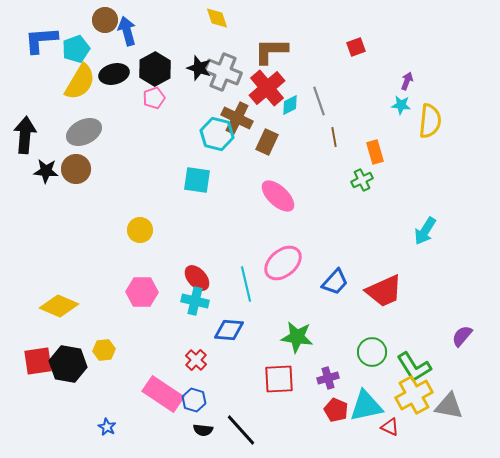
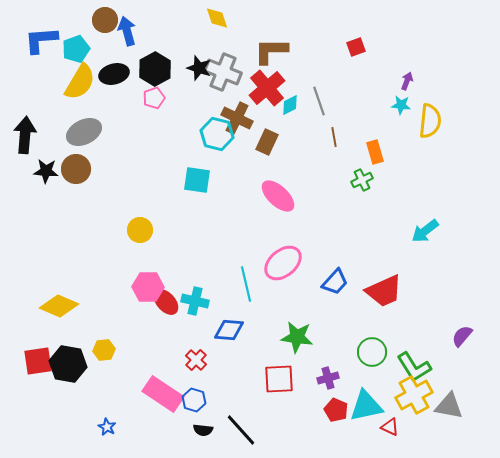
cyan arrow at (425, 231): rotated 20 degrees clockwise
red ellipse at (197, 278): moved 31 px left, 24 px down
pink hexagon at (142, 292): moved 6 px right, 5 px up
